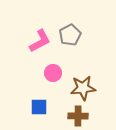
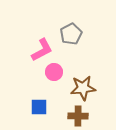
gray pentagon: moved 1 px right, 1 px up
pink L-shape: moved 2 px right, 9 px down
pink circle: moved 1 px right, 1 px up
